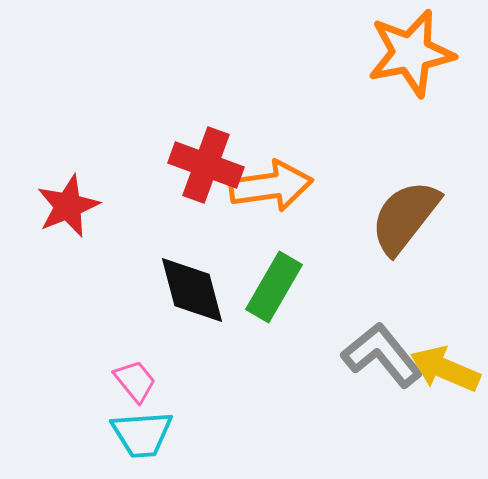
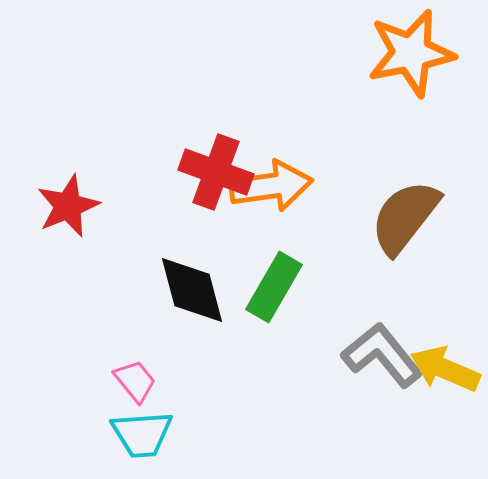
red cross: moved 10 px right, 7 px down
